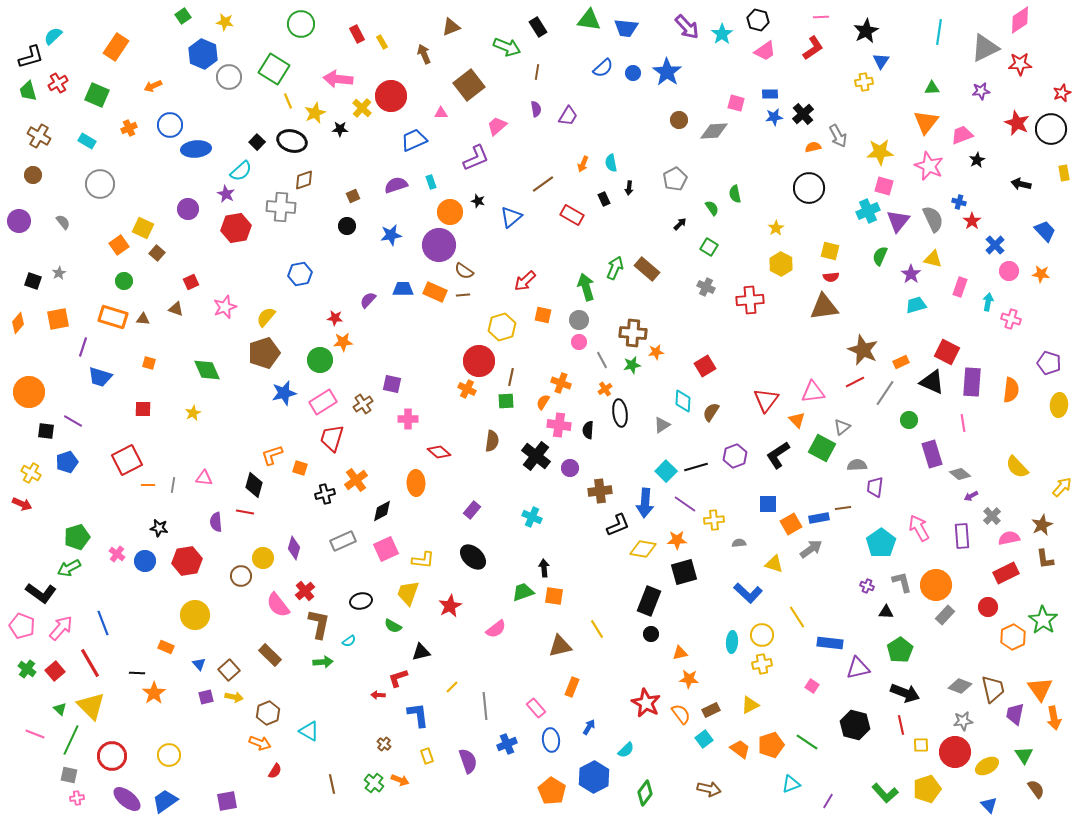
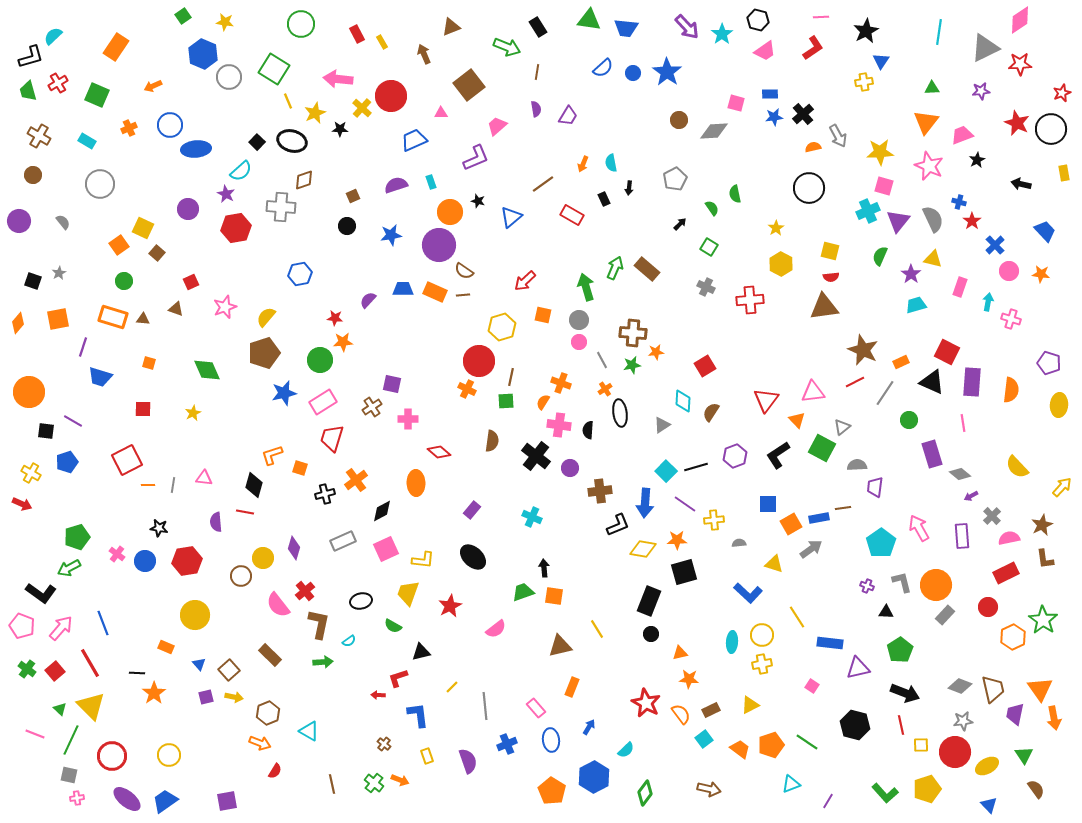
brown cross at (363, 404): moved 9 px right, 3 px down
